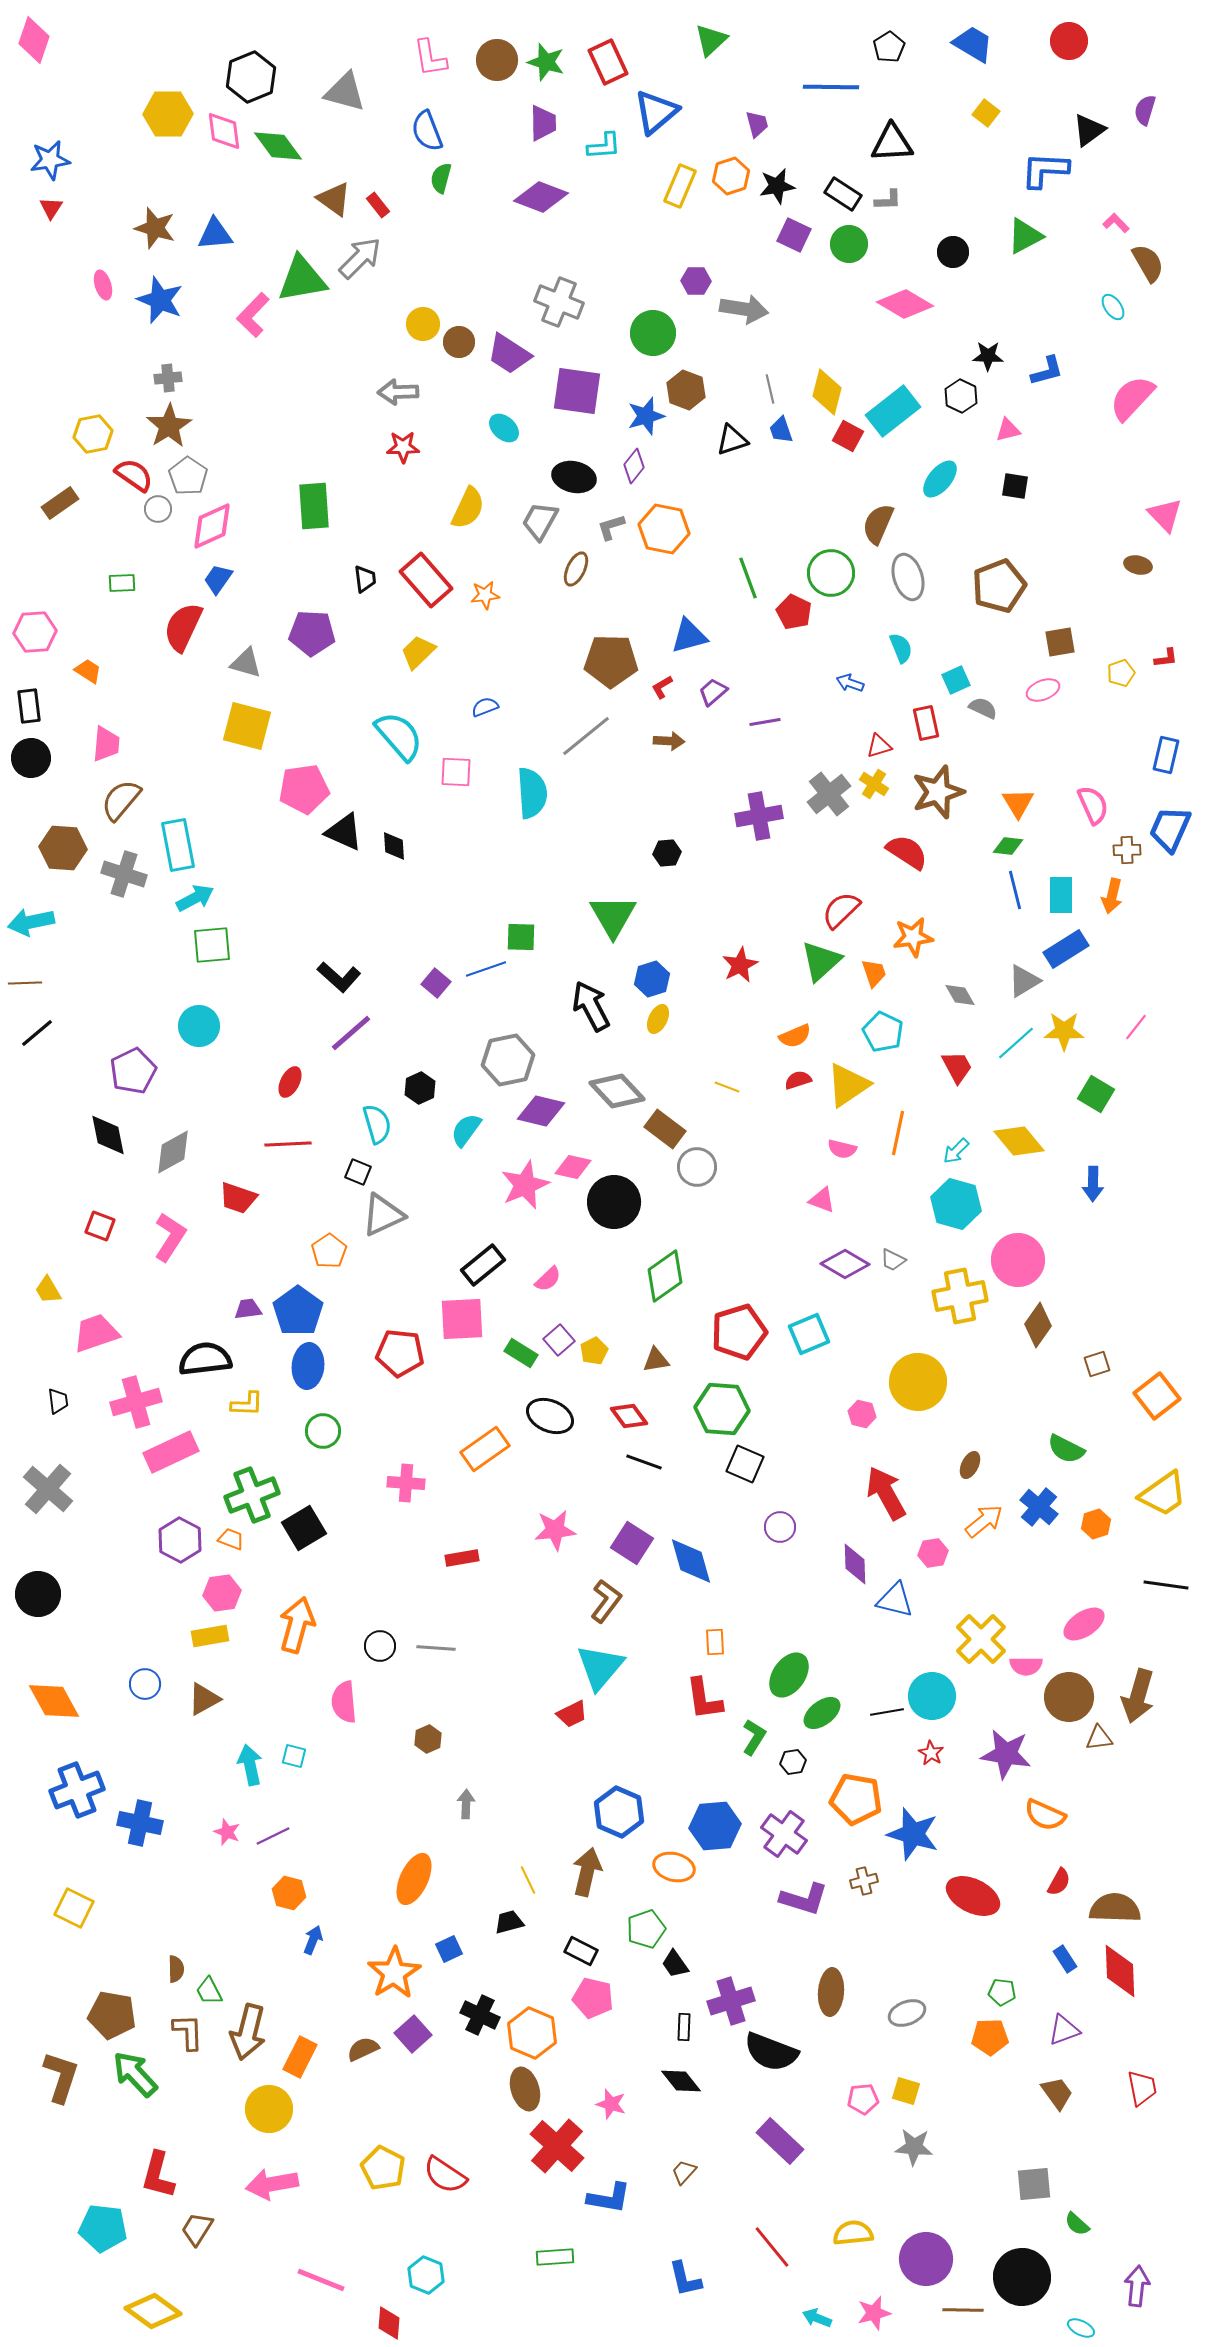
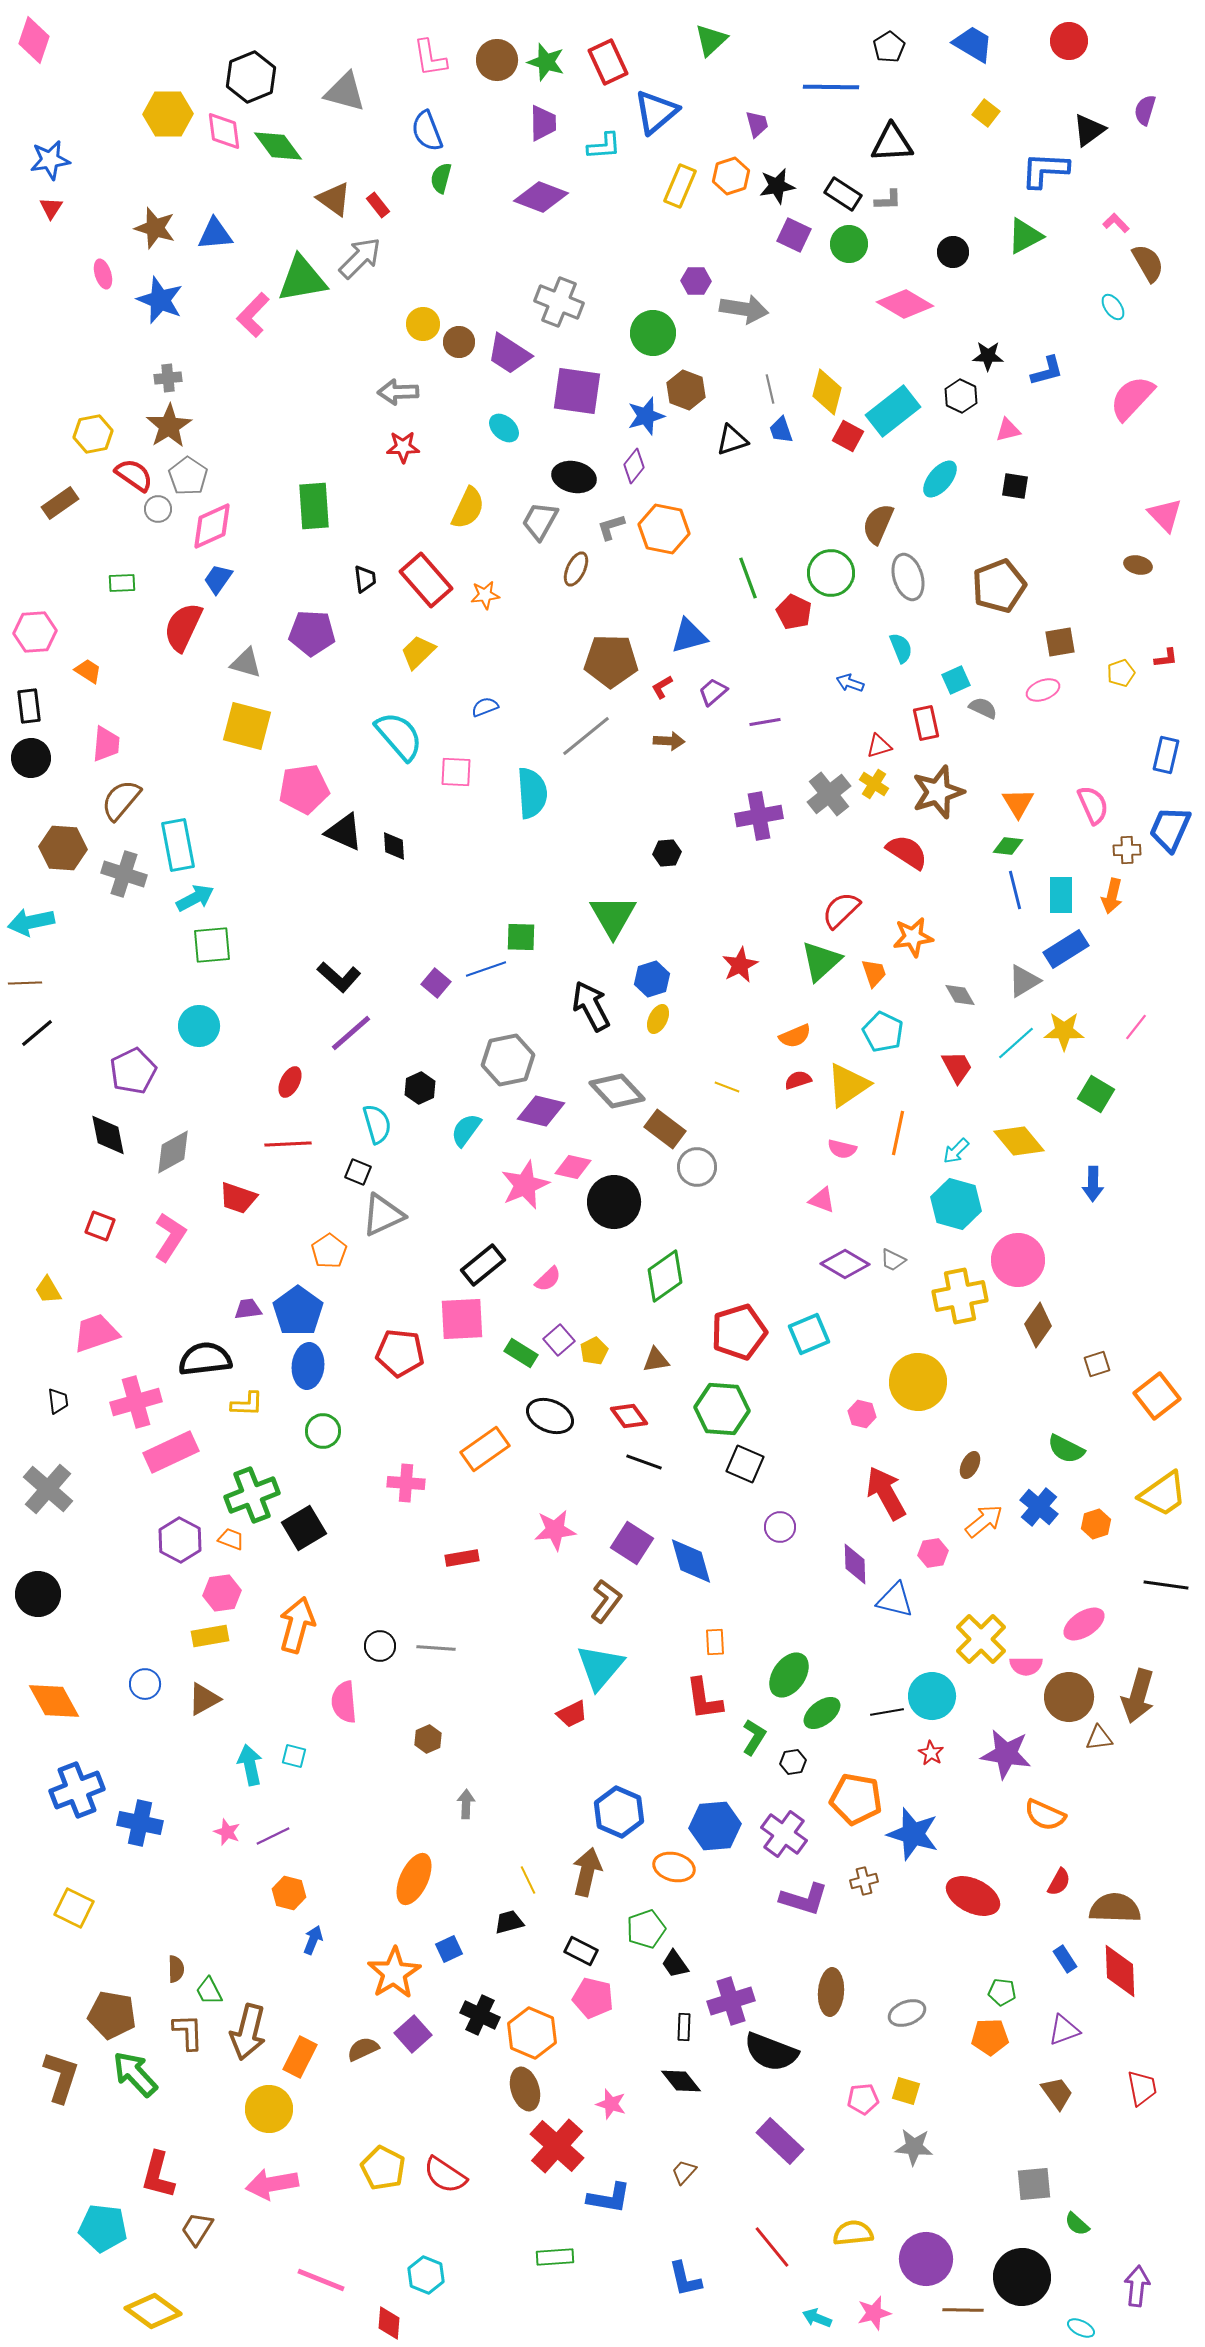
pink ellipse at (103, 285): moved 11 px up
